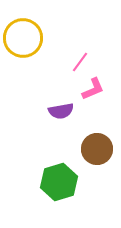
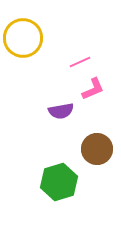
pink line: rotated 30 degrees clockwise
